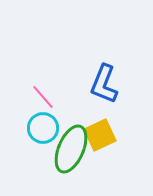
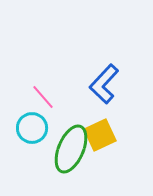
blue L-shape: rotated 21 degrees clockwise
cyan circle: moved 11 px left
